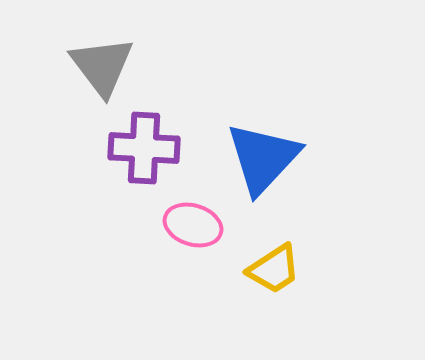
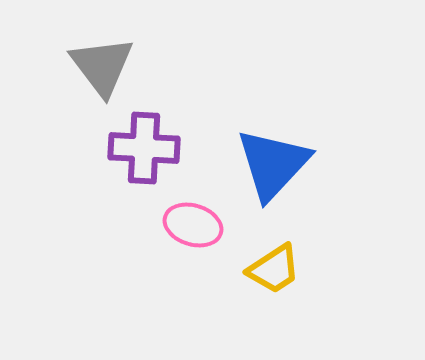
blue triangle: moved 10 px right, 6 px down
